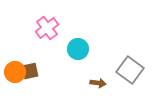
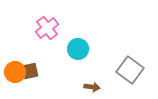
brown arrow: moved 6 px left, 4 px down
